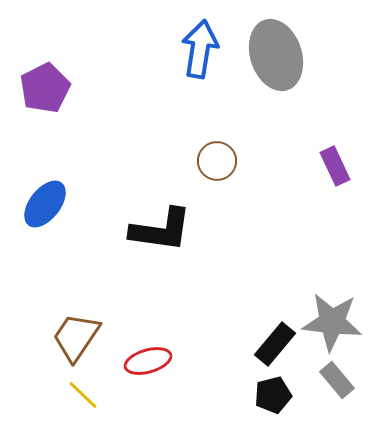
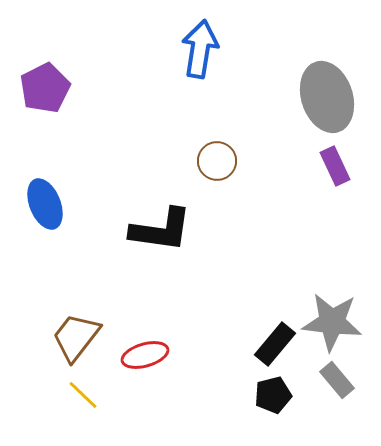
gray ellipse: moved 51 px right, 42 px down
blue ellipse: rotated 60 degrees counterclockwise
brown trapezoid: rotated 4 degrees clockwise
red ellipse: moved 3 px left, 6 px up
